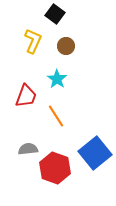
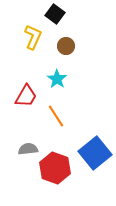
yellow L-shape: moved 4 px up
red trapezoid: rotated 10 degrees clockwise
